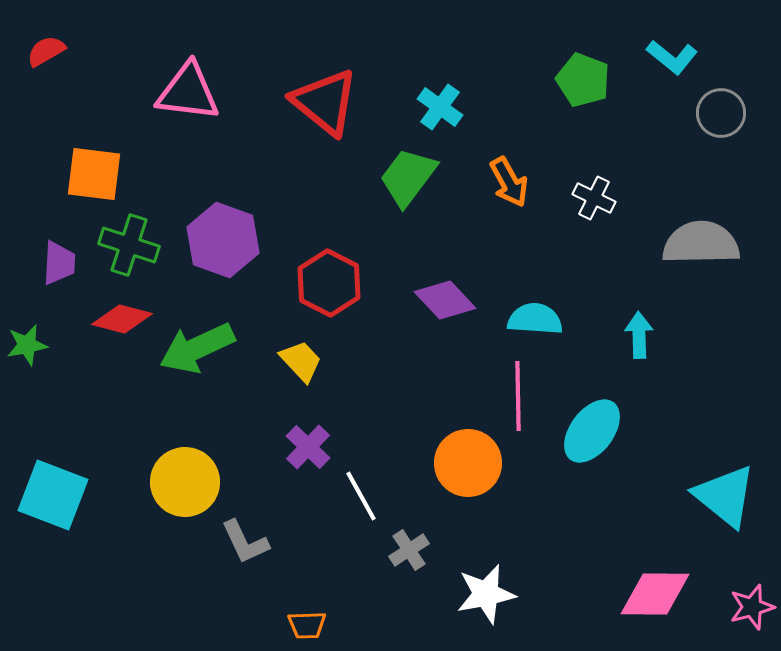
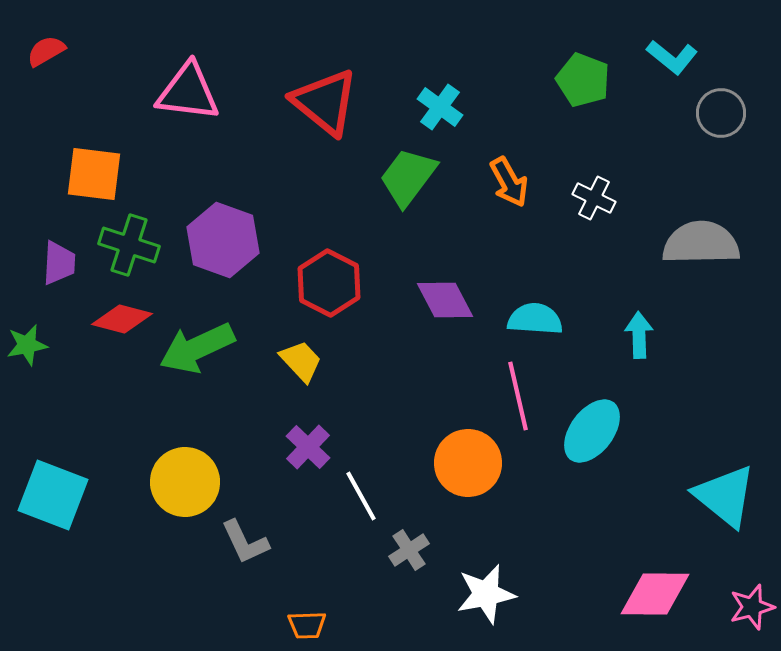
purple diamond: rotated 16 degrees clockwise
pink line: rotated 12 degrees counterclockwise
